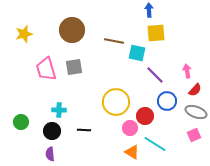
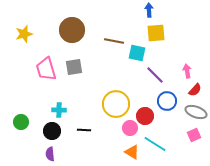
yellow circle: moved 2 px down
